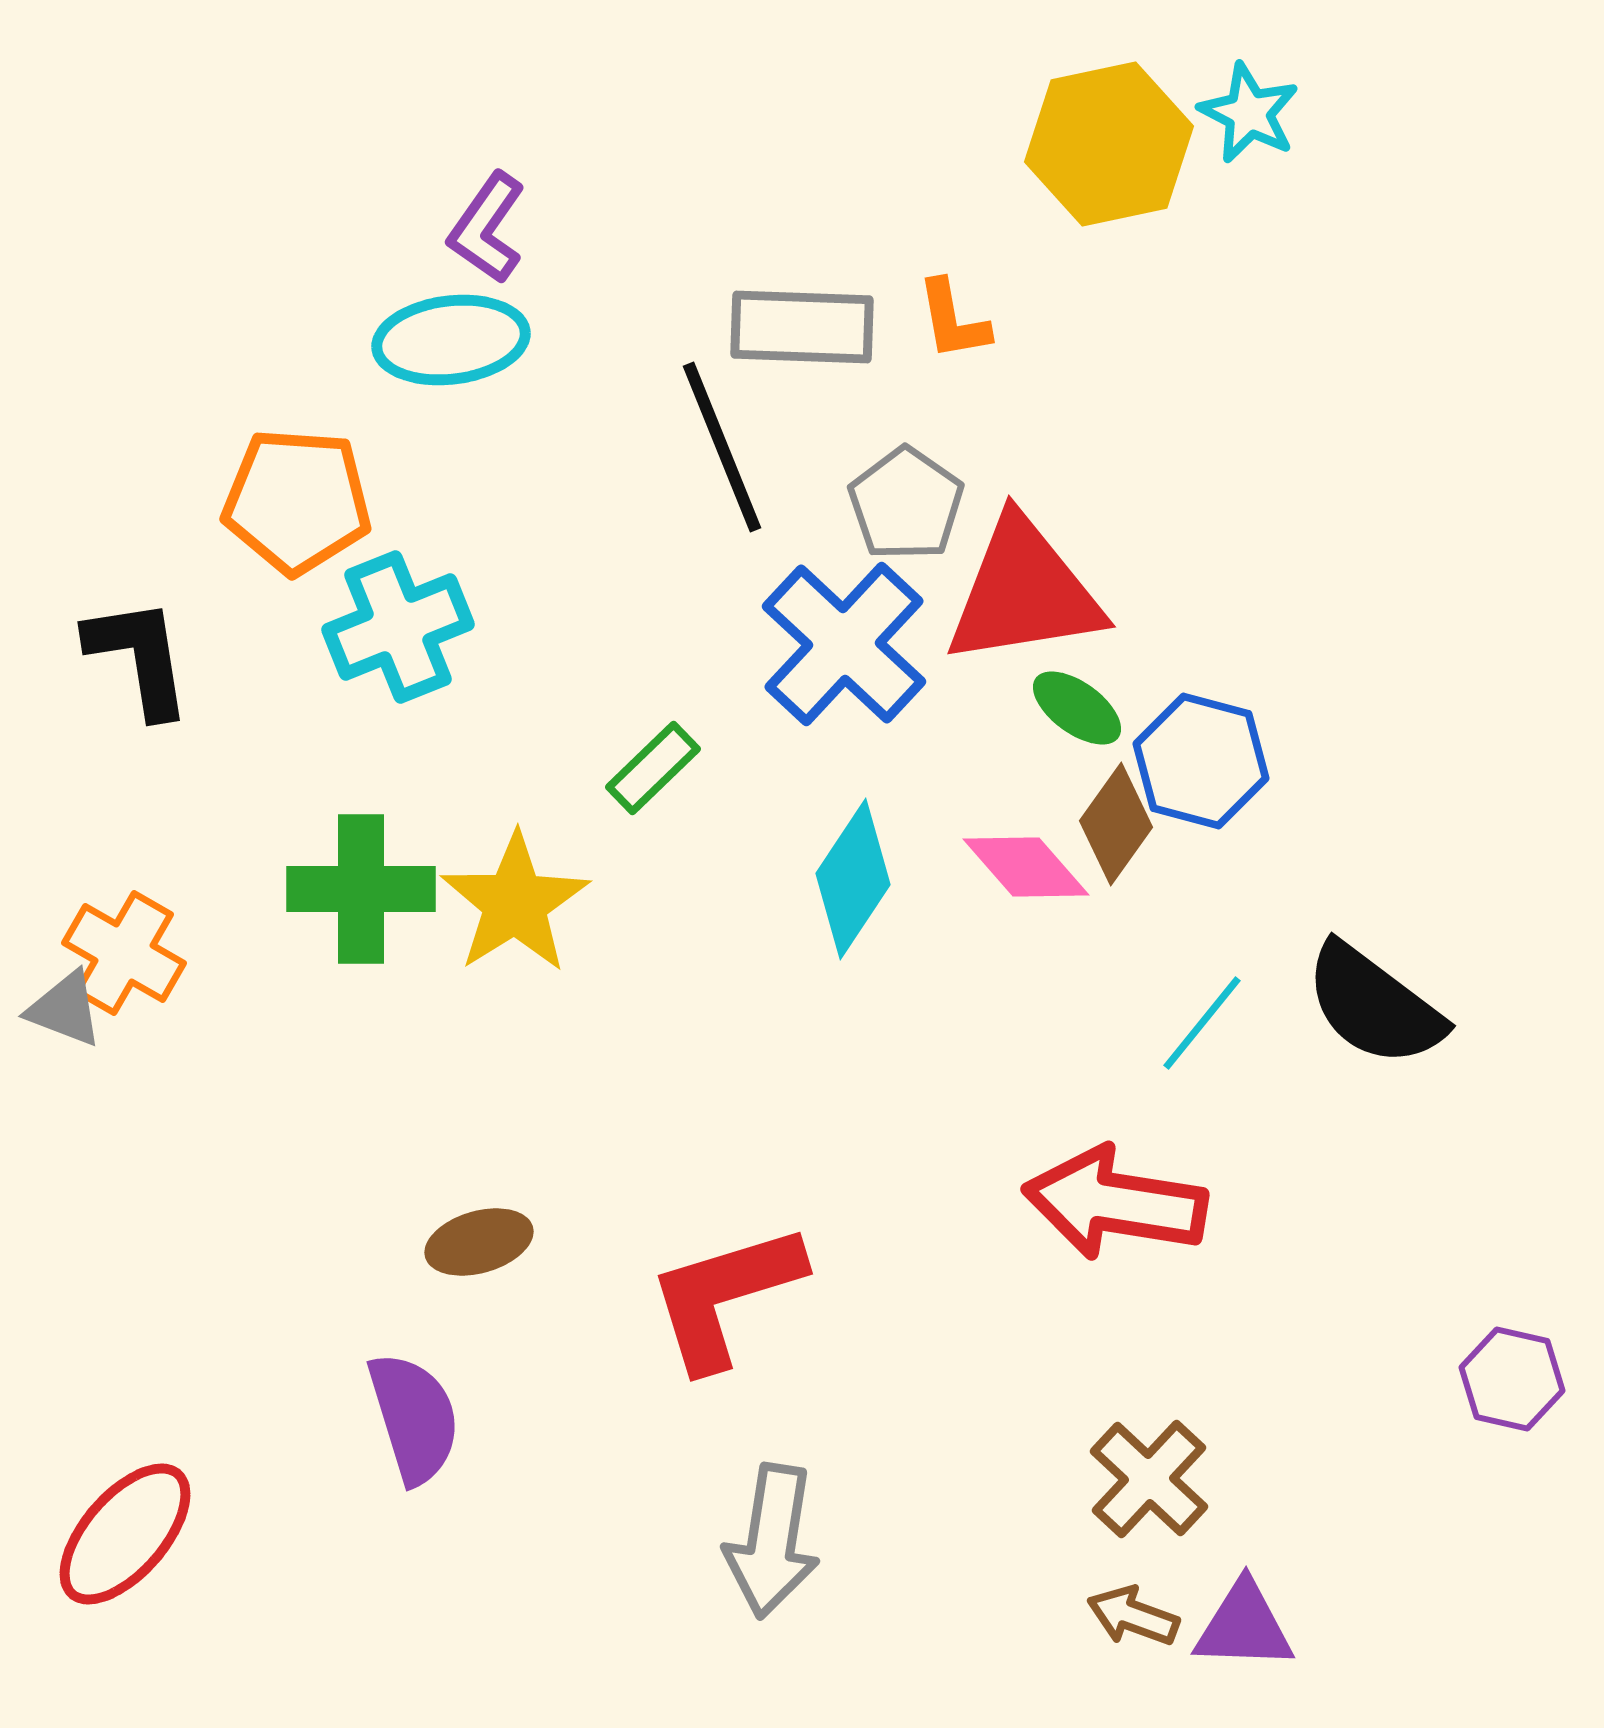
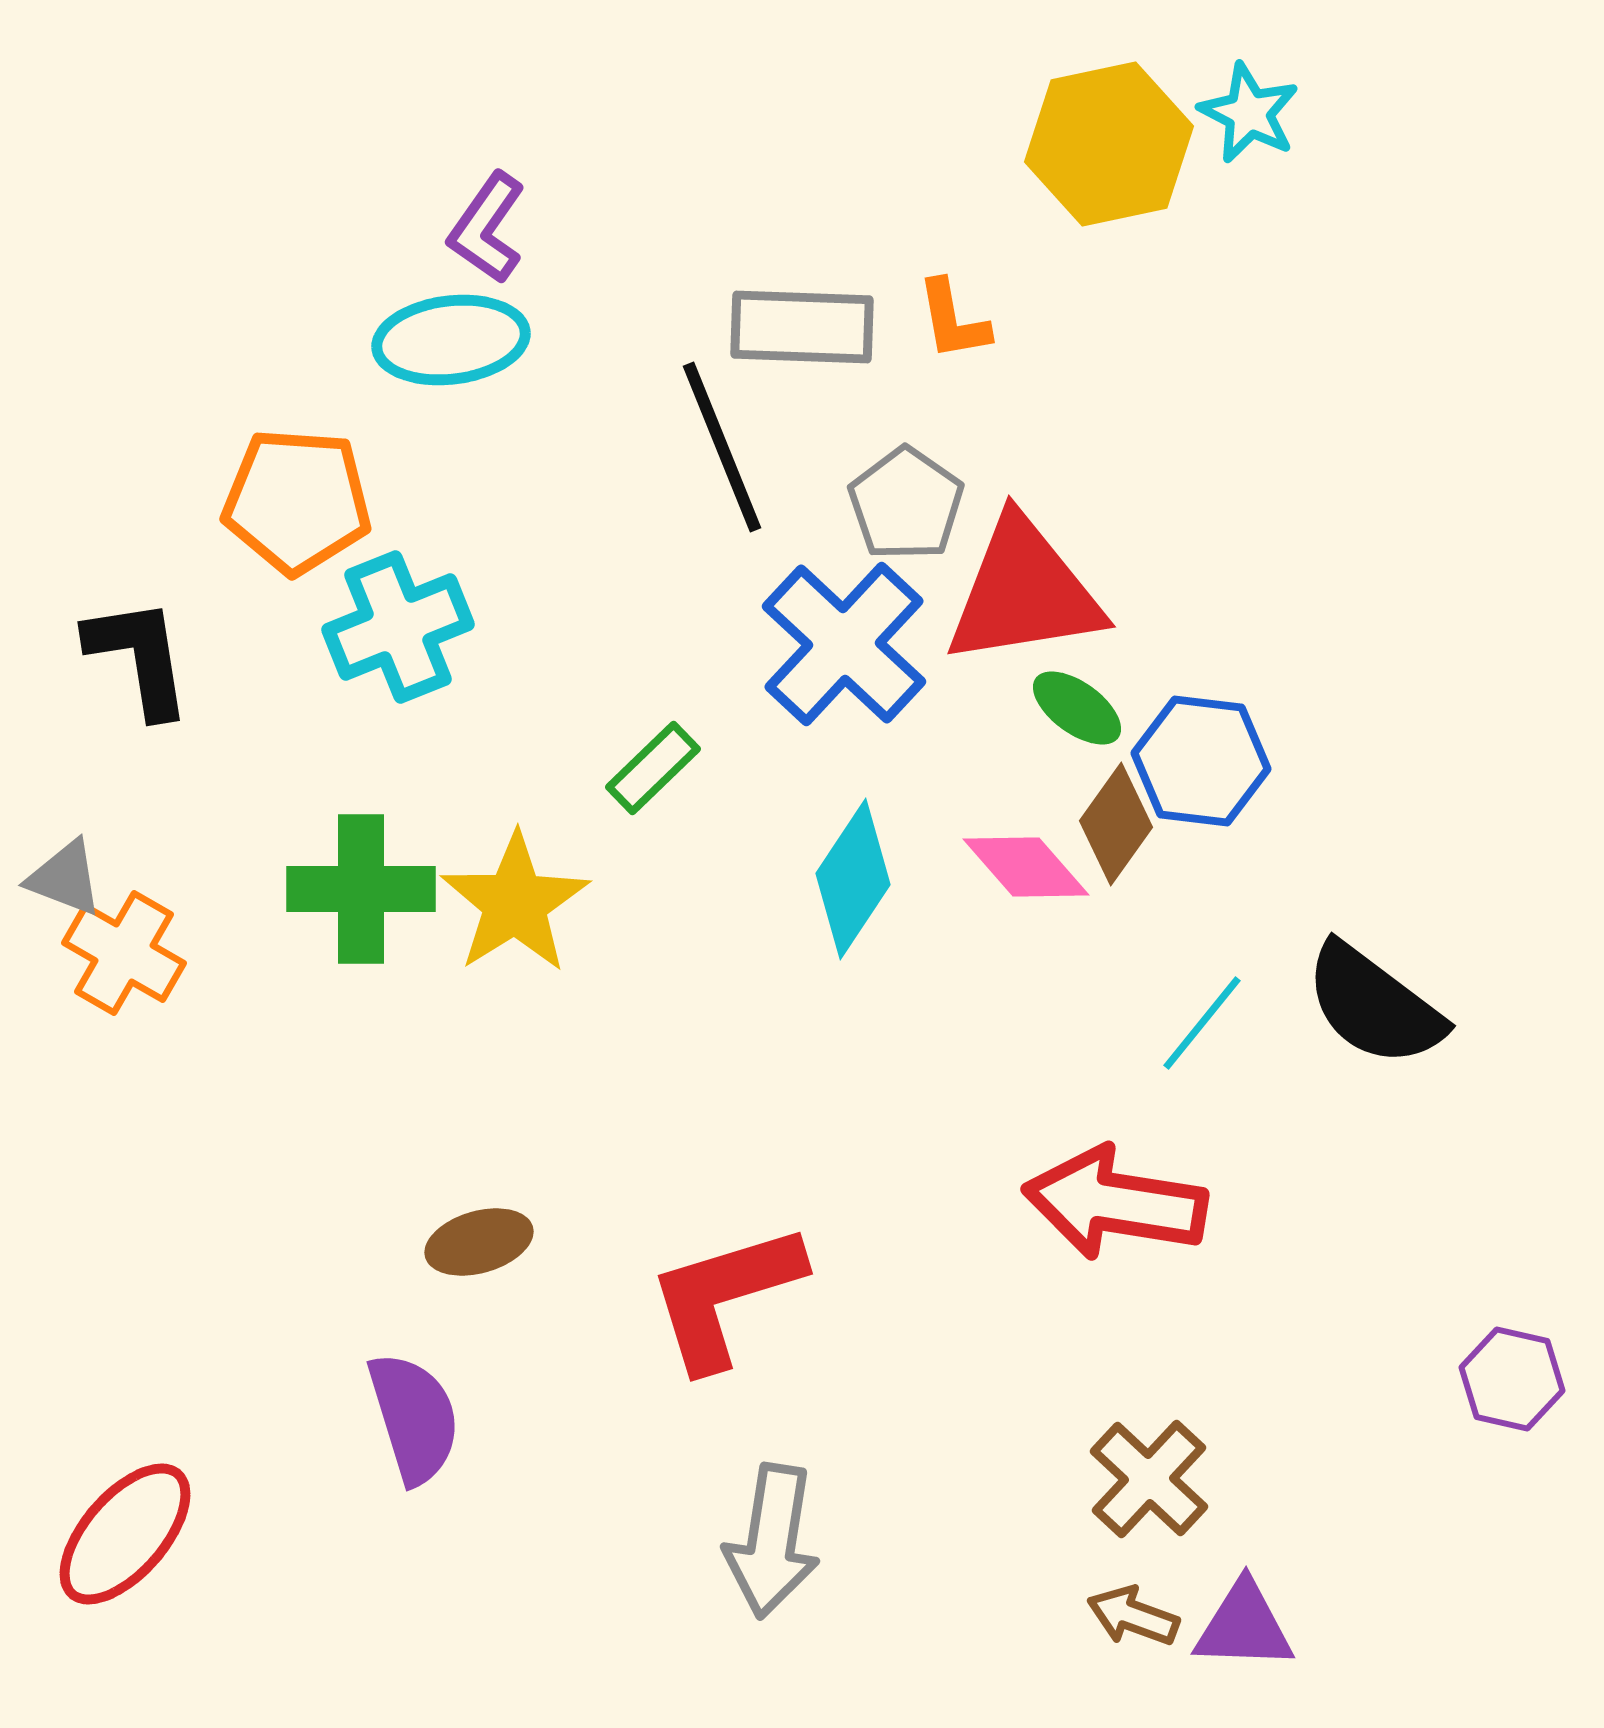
blue hexagon: rotated 8 degrees counterclockwise
gray triangle: moved 131 px up
